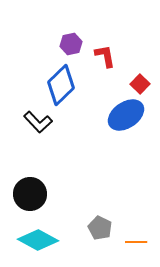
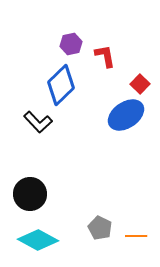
orange line: moved 6 px up
